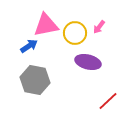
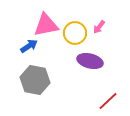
purple ellipse: moved 2 px right, 1 px up
